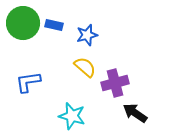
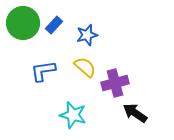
blue rectangle: rotated 60 degrees counterclockwise
blue L-shape: moved 15 px right, 11 px up
cyan star: moved 1 px right, 1 px up
